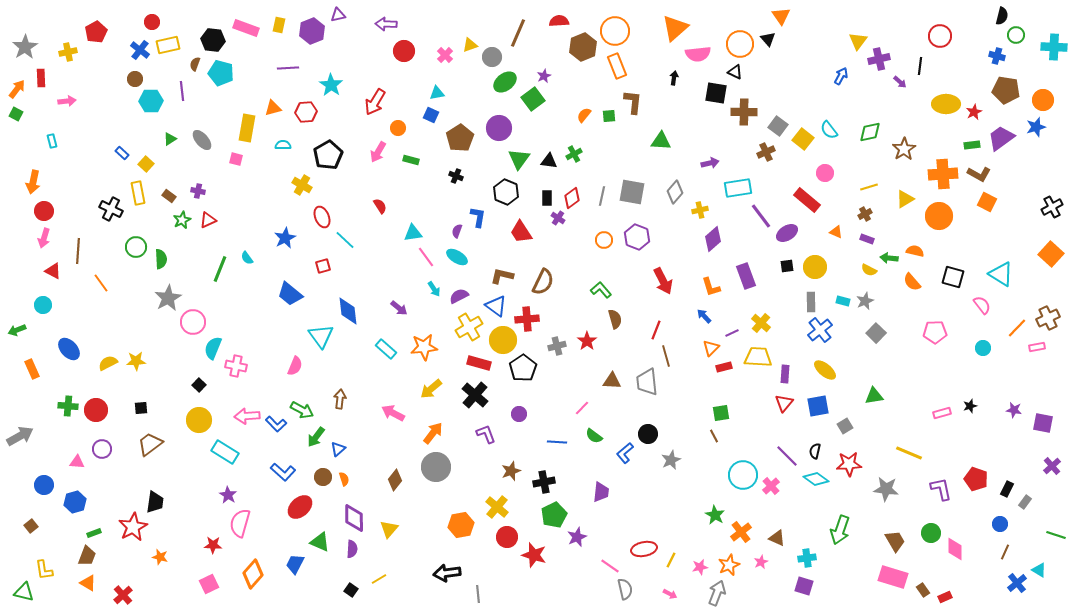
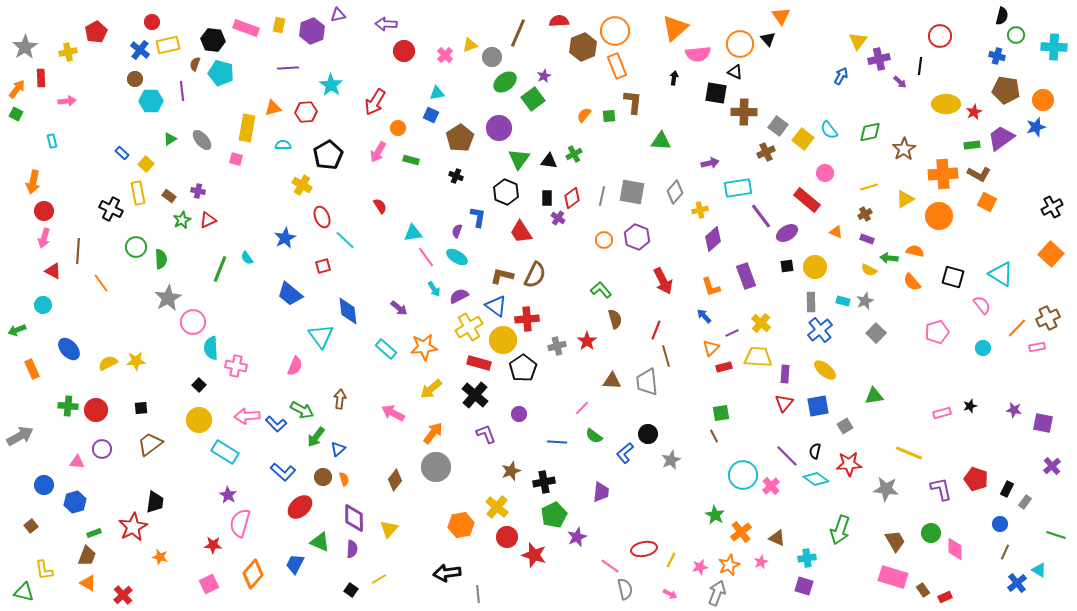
brown semicircle at (543, 282): moved 8 px left, 7 px up
pink pentagon at (935, 332): moved 2 px right; rotated 15 degrees counterclockwise
cyan semicircle at (213, 348): moved 2 px left; rotated 25 degrees counterclockwise
